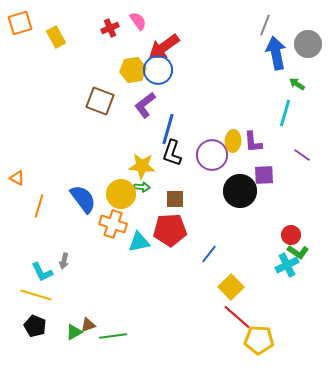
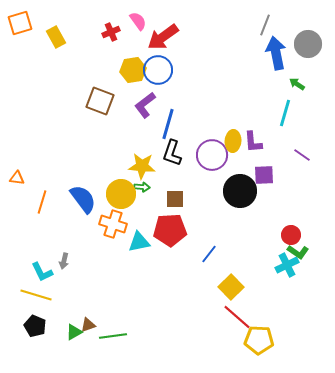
red cross at (110, 28): moved 1 px right, 4 px down
red arrow at (164, 47): moved 1 px left, 10 px up
blue line at (168, 129): moved 5 px up
orange triangle at (17, 178): rotated 21 degrees counterclockwise
orange line at (39, 206): moved 3 px right, 4 px up
